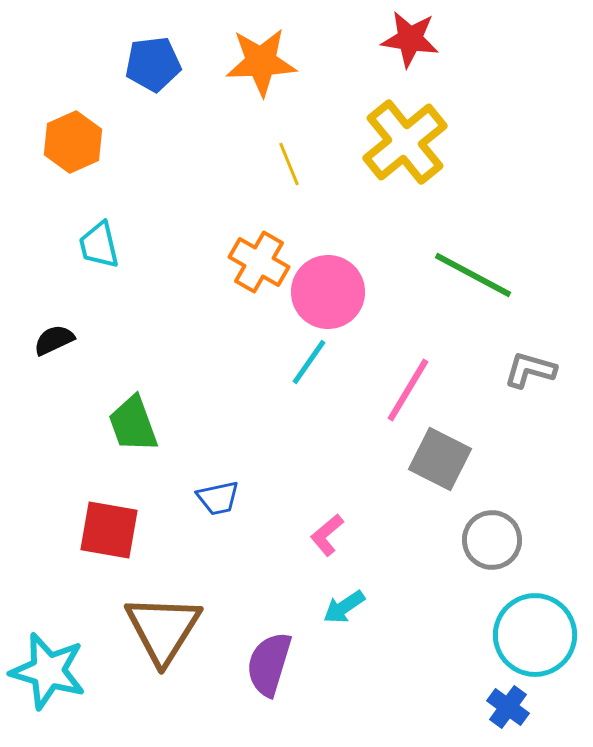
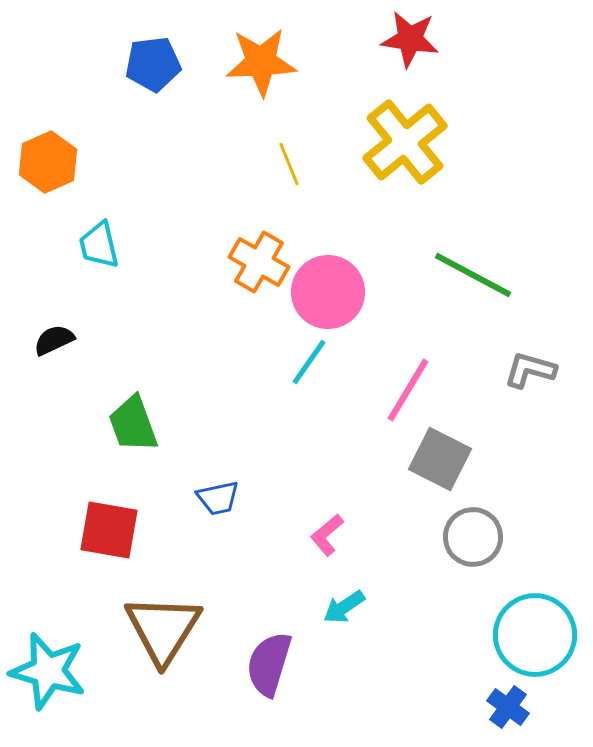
orange hexagon: moved 25 px left, 20 px down
gray circle: moved 19 px left, 3 px up
